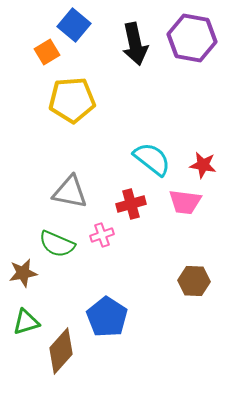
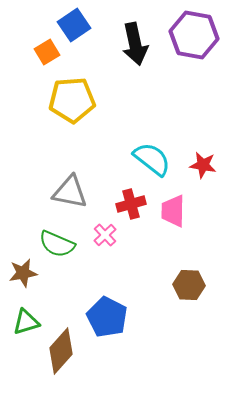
blue square: rotated 16 degrees clockwise
purple hexagon: moved 2 px right, 3 px up
pink trapezoid: moved 12 px left, 9 px down; rotated 84 degrees clockwise
pink cross: moved 3 px right; rotated 25 degrees counterclockwise
brown hexagon: moved 5 px left, 4 px down
blue pentagon: rotated 6 degrees counterclockwise
